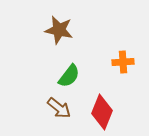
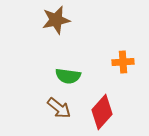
brown star: moved 3 px left, 10 px up; rotated 24 degrees counterclockwise
green semicircle: moved 1 px left; rotated 60 degrees clockwise
red diamond: rotated 20 degrees clockwise
